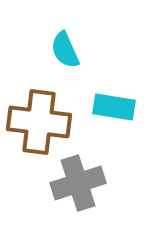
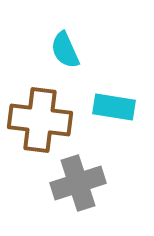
brown cross: moved 1 px right, 2 px up
